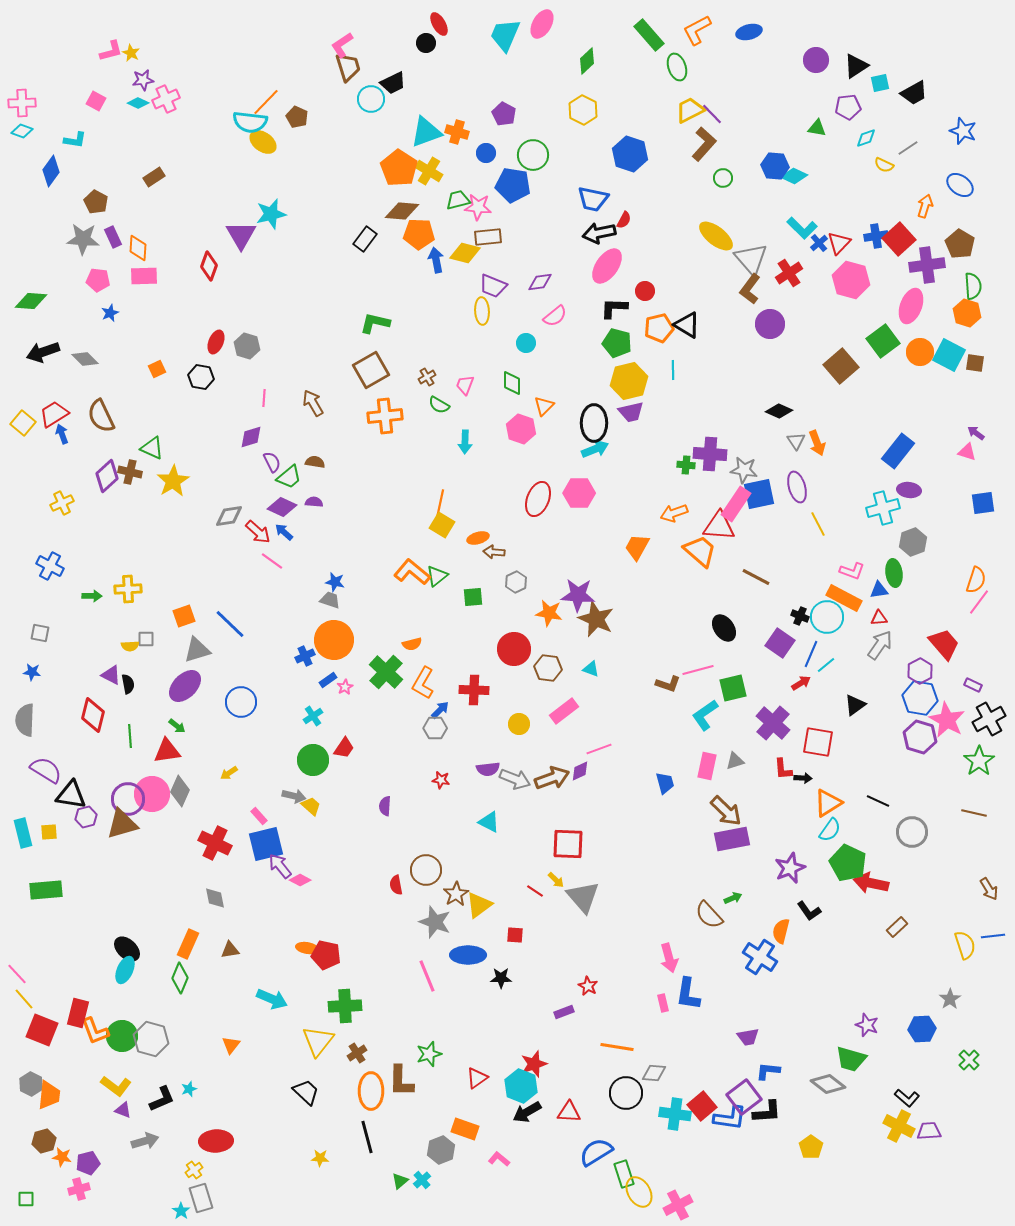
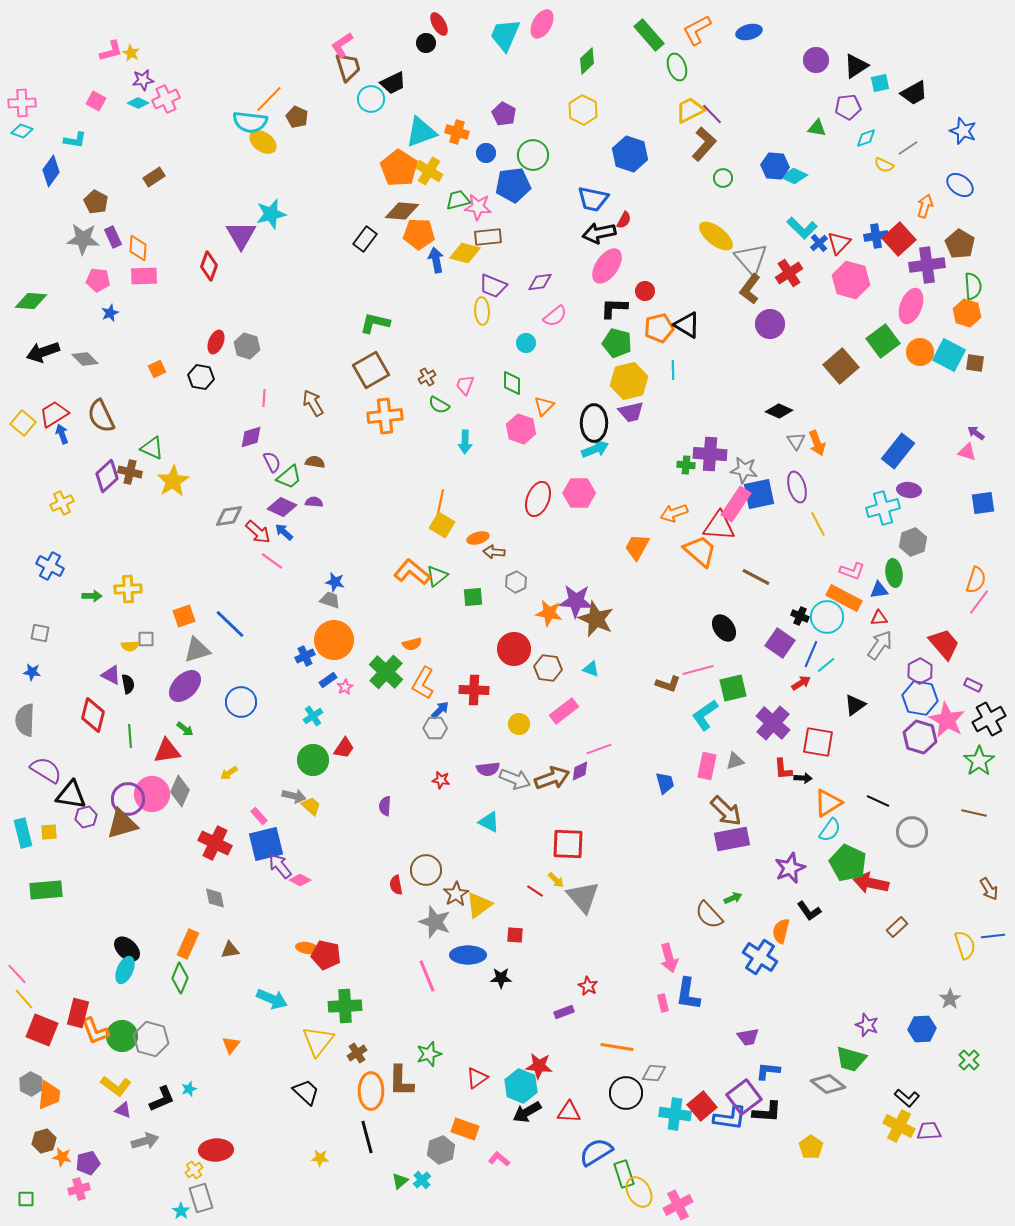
orange line at (266, 102): moved 3 px right, 3 px up
cyan triangle at (426, 132): moved 5 px left
blue pentagon at (513, 185): rotated 16 degrees counterclockwise
purple star at (578, 595): moved 2 px left, 6 px down
green arrow at (177, 726): moved 8 px right, 3 px down
red star at (534, 1064): moved 5 px right, 2 px down; rotated 24 degrees clockwise
black L-shape at (767, 1112): rotated 8 degrees clockwise
red ellipse at (216, 1141): moved 9 px down
